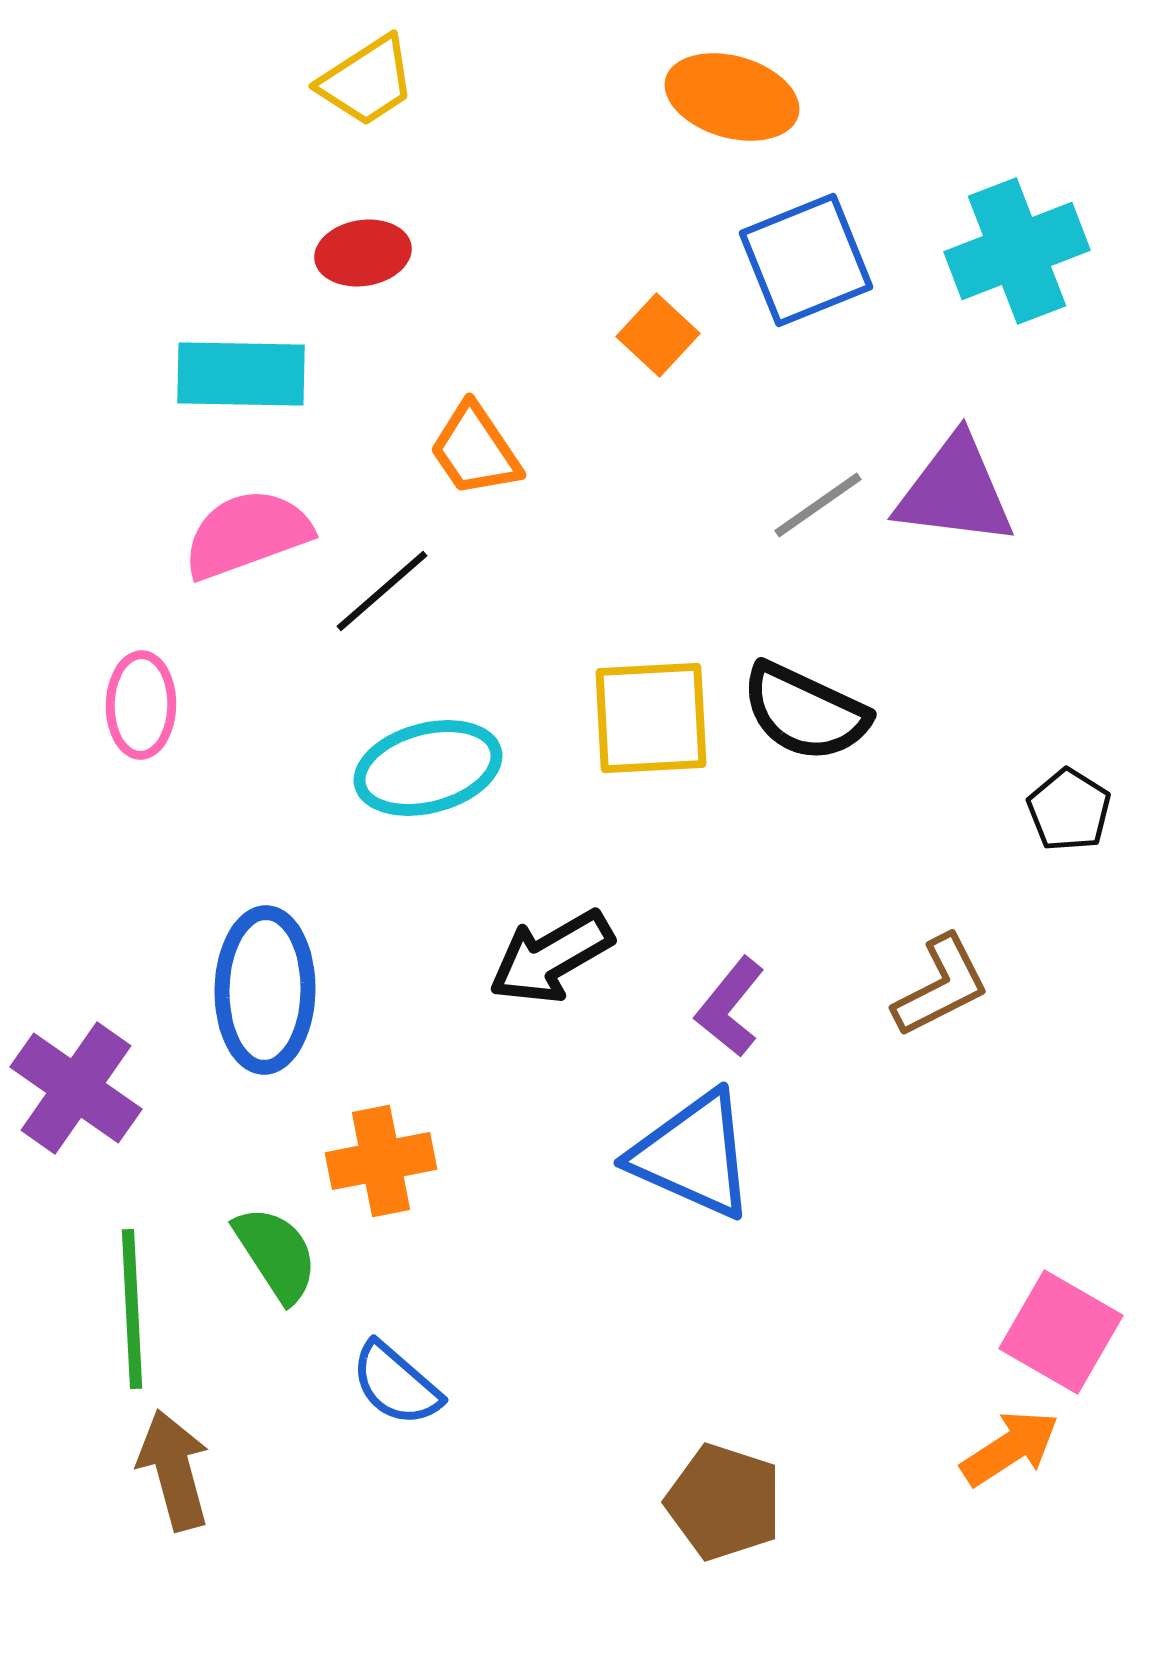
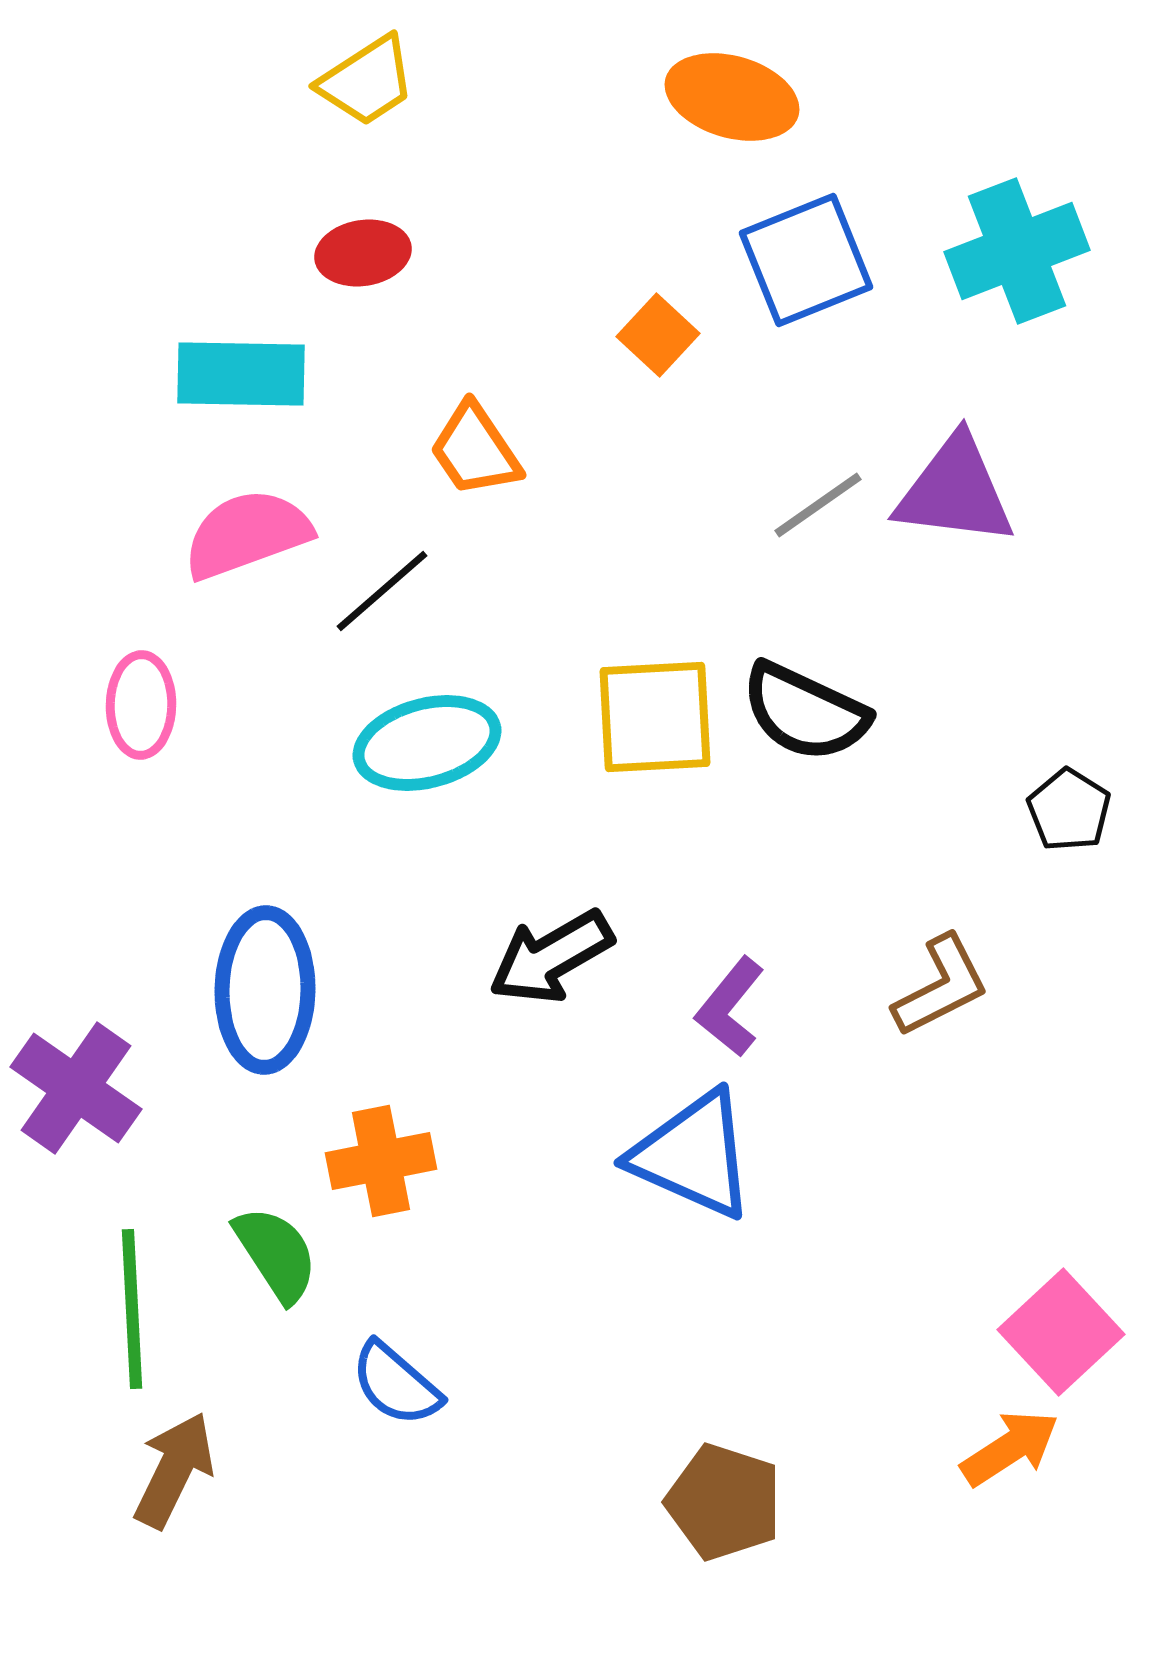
yellow square: moved 4 px right, 1 px up
cyan ellipse: moved 1 px left, 25 px up
pink square: rotated 17 degrees clockwise
brown arrow: rotated 41 degrees clockwise
